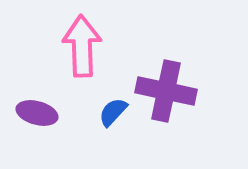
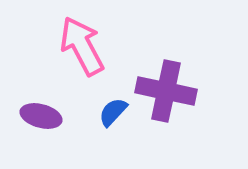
pink arrow: rotated 26 degrees counterclockwise
purple ellipse: moved 4 px right, 3 px down
